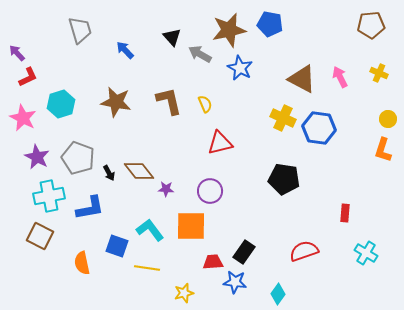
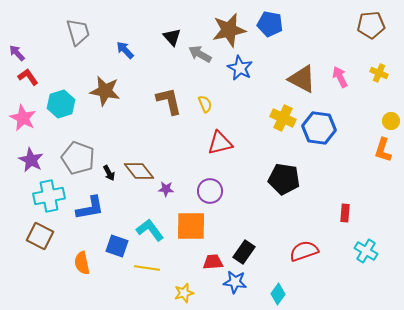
gray trapezoid at (80, 30): moved 2 px left, 2 px down
red L-shape at (28, 77): rotated 100 degrees counterclockwise
brown star at (116, 102): moved 11 px left, 11 px up
yellow circle at (388, 119): moved 3 px right, 2 px down
purple star at (37, 157): moved 6 px left, 3 px down
cyan cross at (366, 253): moved 2 px up
